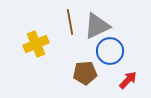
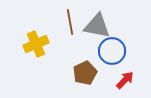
gray triangle: rotated 36 degrees clockwise
blue circle: moved 2 px right
brown pentagon: rotated 20 degrees counterclockwise
red arrow: moved 3 px left
